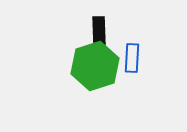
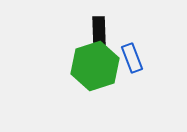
blue rectangle: rotated 24 degrees counterclockwise
